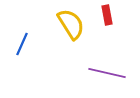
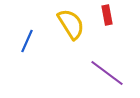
blue line: moved 5 px right, 3 px up
purple line: rotated 24 degrees clockwise
